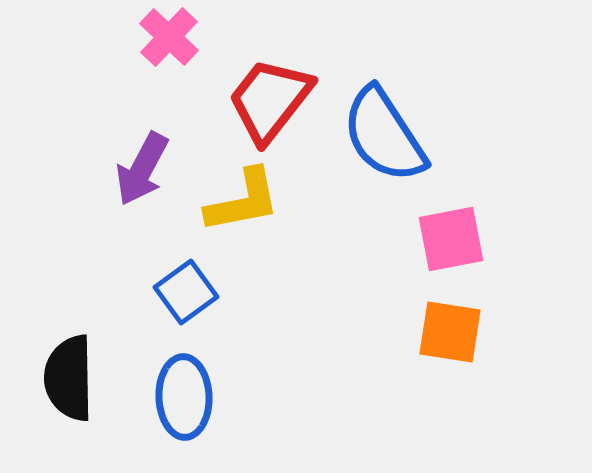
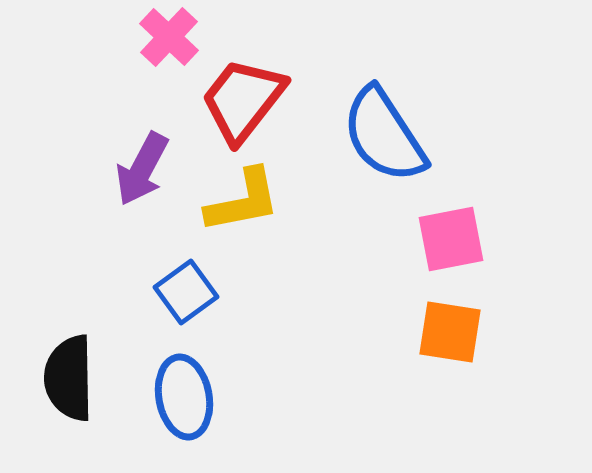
red trapezoid: moved 27 px left
blue ellipse: rotated 8 degrees counterclockwise
